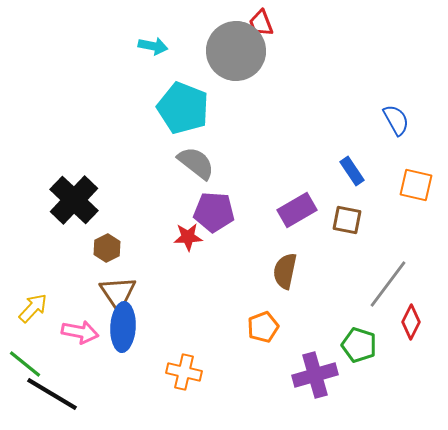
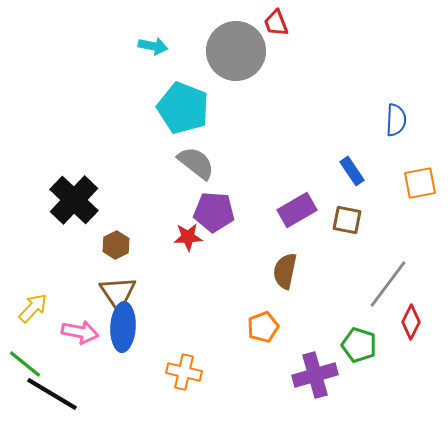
red trapezoid: moved 15 px right
blue semicircle: rotated 32 degrees clockwise
orange square: moved 4 px right, 2 px up; rotated 24 degrees counterclockwise
brown hexagon: moved 9 px right, 3 px up
